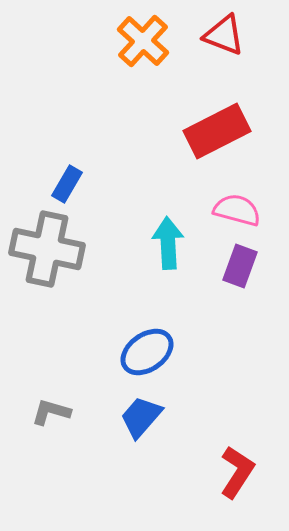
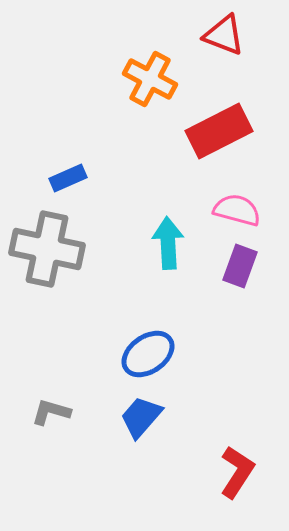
orange cross: moved 7 px right, 38 px down; rotated 14 degrees counterclockwise
red rectangle: moved 2 px right
blue rectangle: moved 1 px right, 6 px up; rotated 36 degrees clockwise
blue ellipse: moved 1 px right, 2 px down
